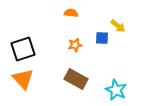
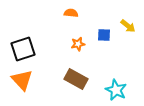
yellow arrow: moved 10 px right
blue square: moved 2 px right, 3 px up
orange star: moved 3 px right, 1 px up
orange triangle: moved 1 px left, 1 px down
